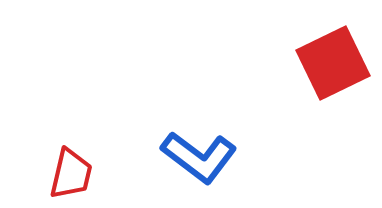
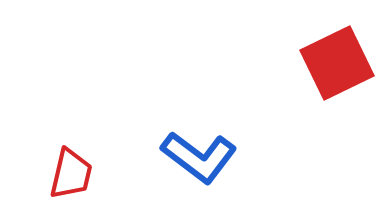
red square: moved 4 px right
